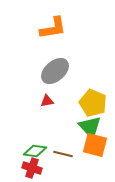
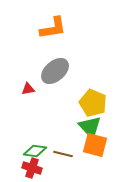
red triangle: moved 19 px left, 12 px up
